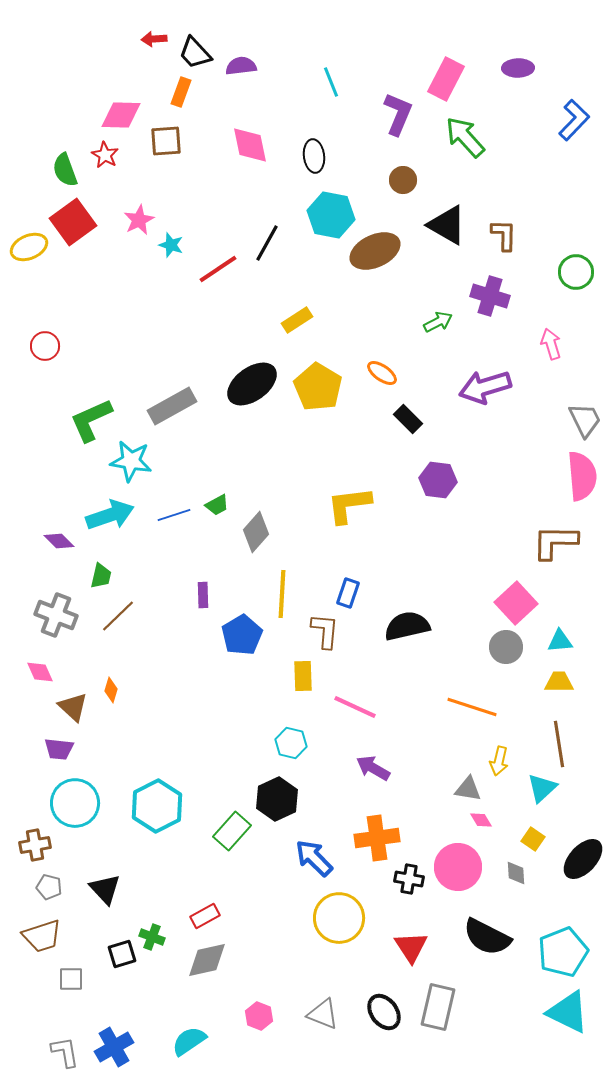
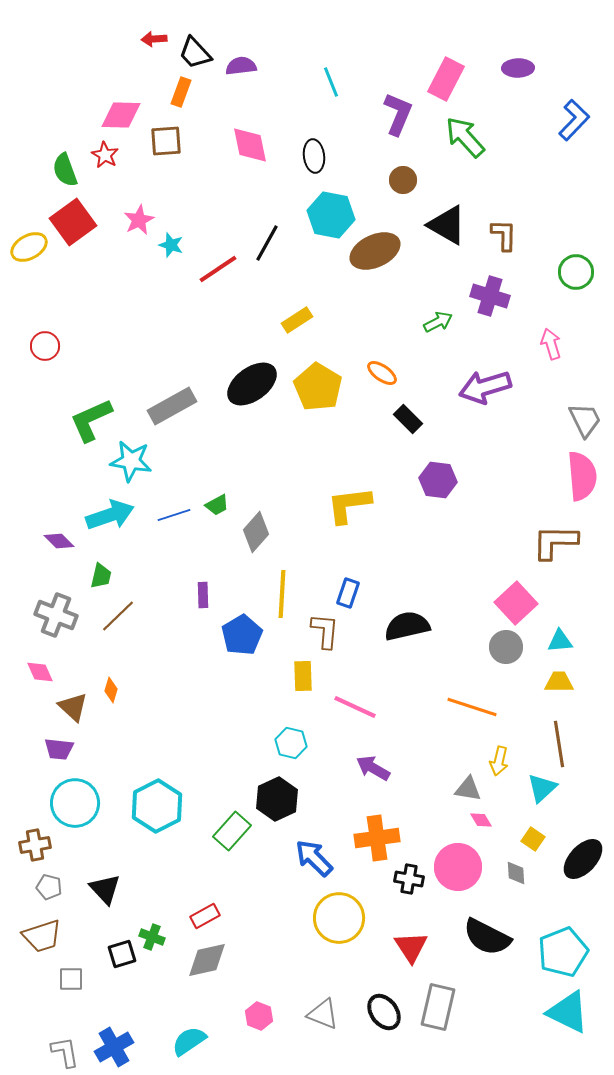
yellow ellipse at (29, 247): rotated 6 degrees counterclockwise
